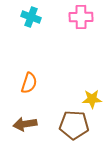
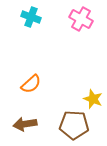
pink cross: moved 2 px down; rotated 30 degrees clockwise
orange semicircle: moved 2 px right, 1 px down; rotated 30 degrees clockwise
yellow star: moved 1 px right; rotated 24 degrees clockwise
